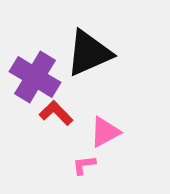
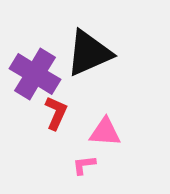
purple cross: moved 3 px up
red L-shape: rotated 68 degrees clockwise
pink triangle: rotated 32 degrees clockwise
